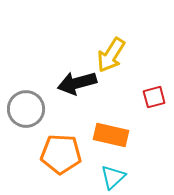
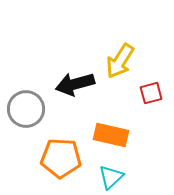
yellow arrow: moved 9 px right, 6 px down
black arrow: moved 2 px left, 1 px down
red square: moved 3 px left, 4 px up
orange pentagon: moved 4 px down
cyan triangle: moved 2 px left
